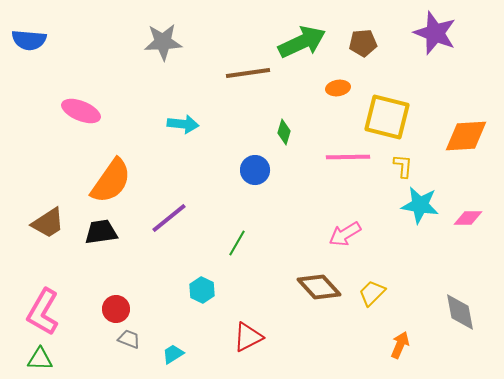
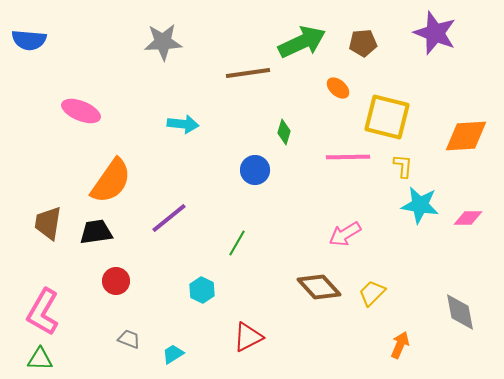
orange ellipse: rotated 50 degrees clockwise
brown trapezoid: rotated 132 degrees clockwise
black trapezoid: moved 5 px left
red circle: moved 28 px up
